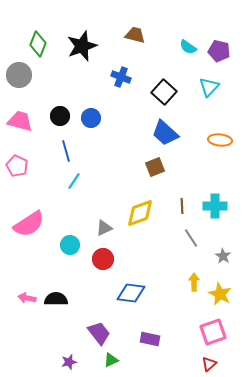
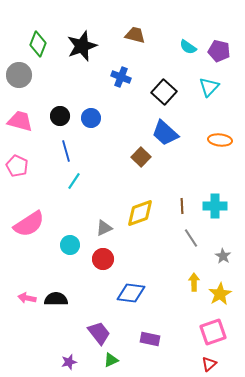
brown square: moved 14 px left, 10 px up; rotated 24 degrees counterclockwise
yellow star: rotated 15 degrees clockwise
